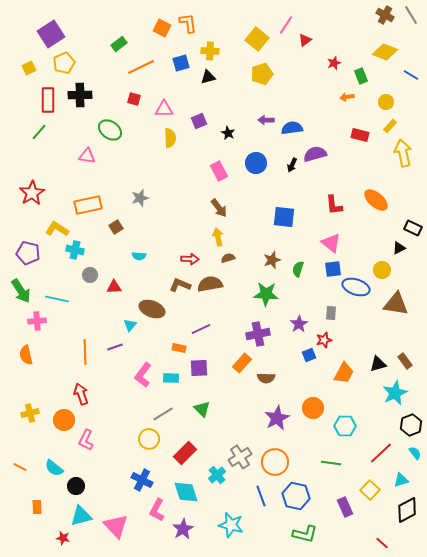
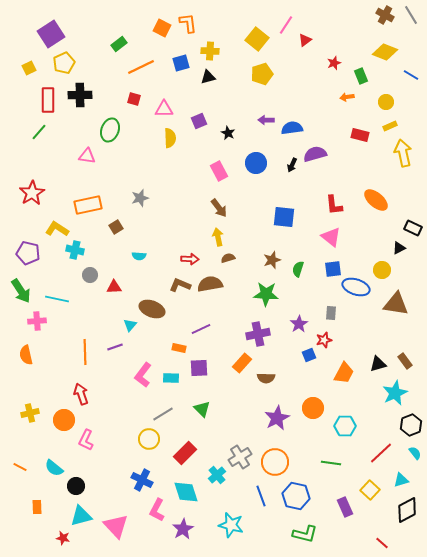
yellow rectangle at (390, 126): rotated 24 degrees clockwise
green ellipse at (110, 130): rotated 75 degrees clockwise
pink triangle at (331, 243): moved 6 px up
